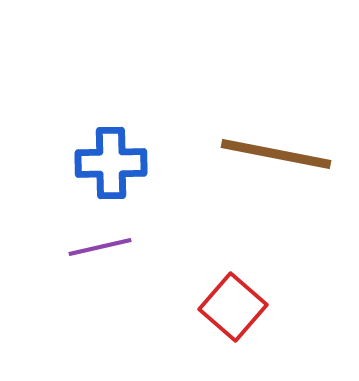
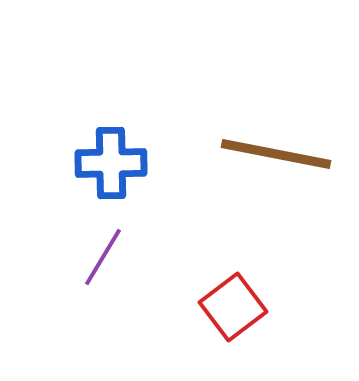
purple line: moved 3 px right, 10 px down; rotated 46 degrees counterclockwise
red square: rotated 12 degrees clockwise
